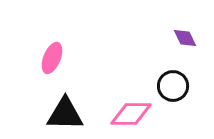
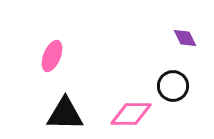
pink ellipse: moved 2 px up
